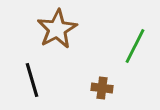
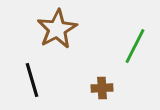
brown cross: rotated 10 degrees counterclockwise
